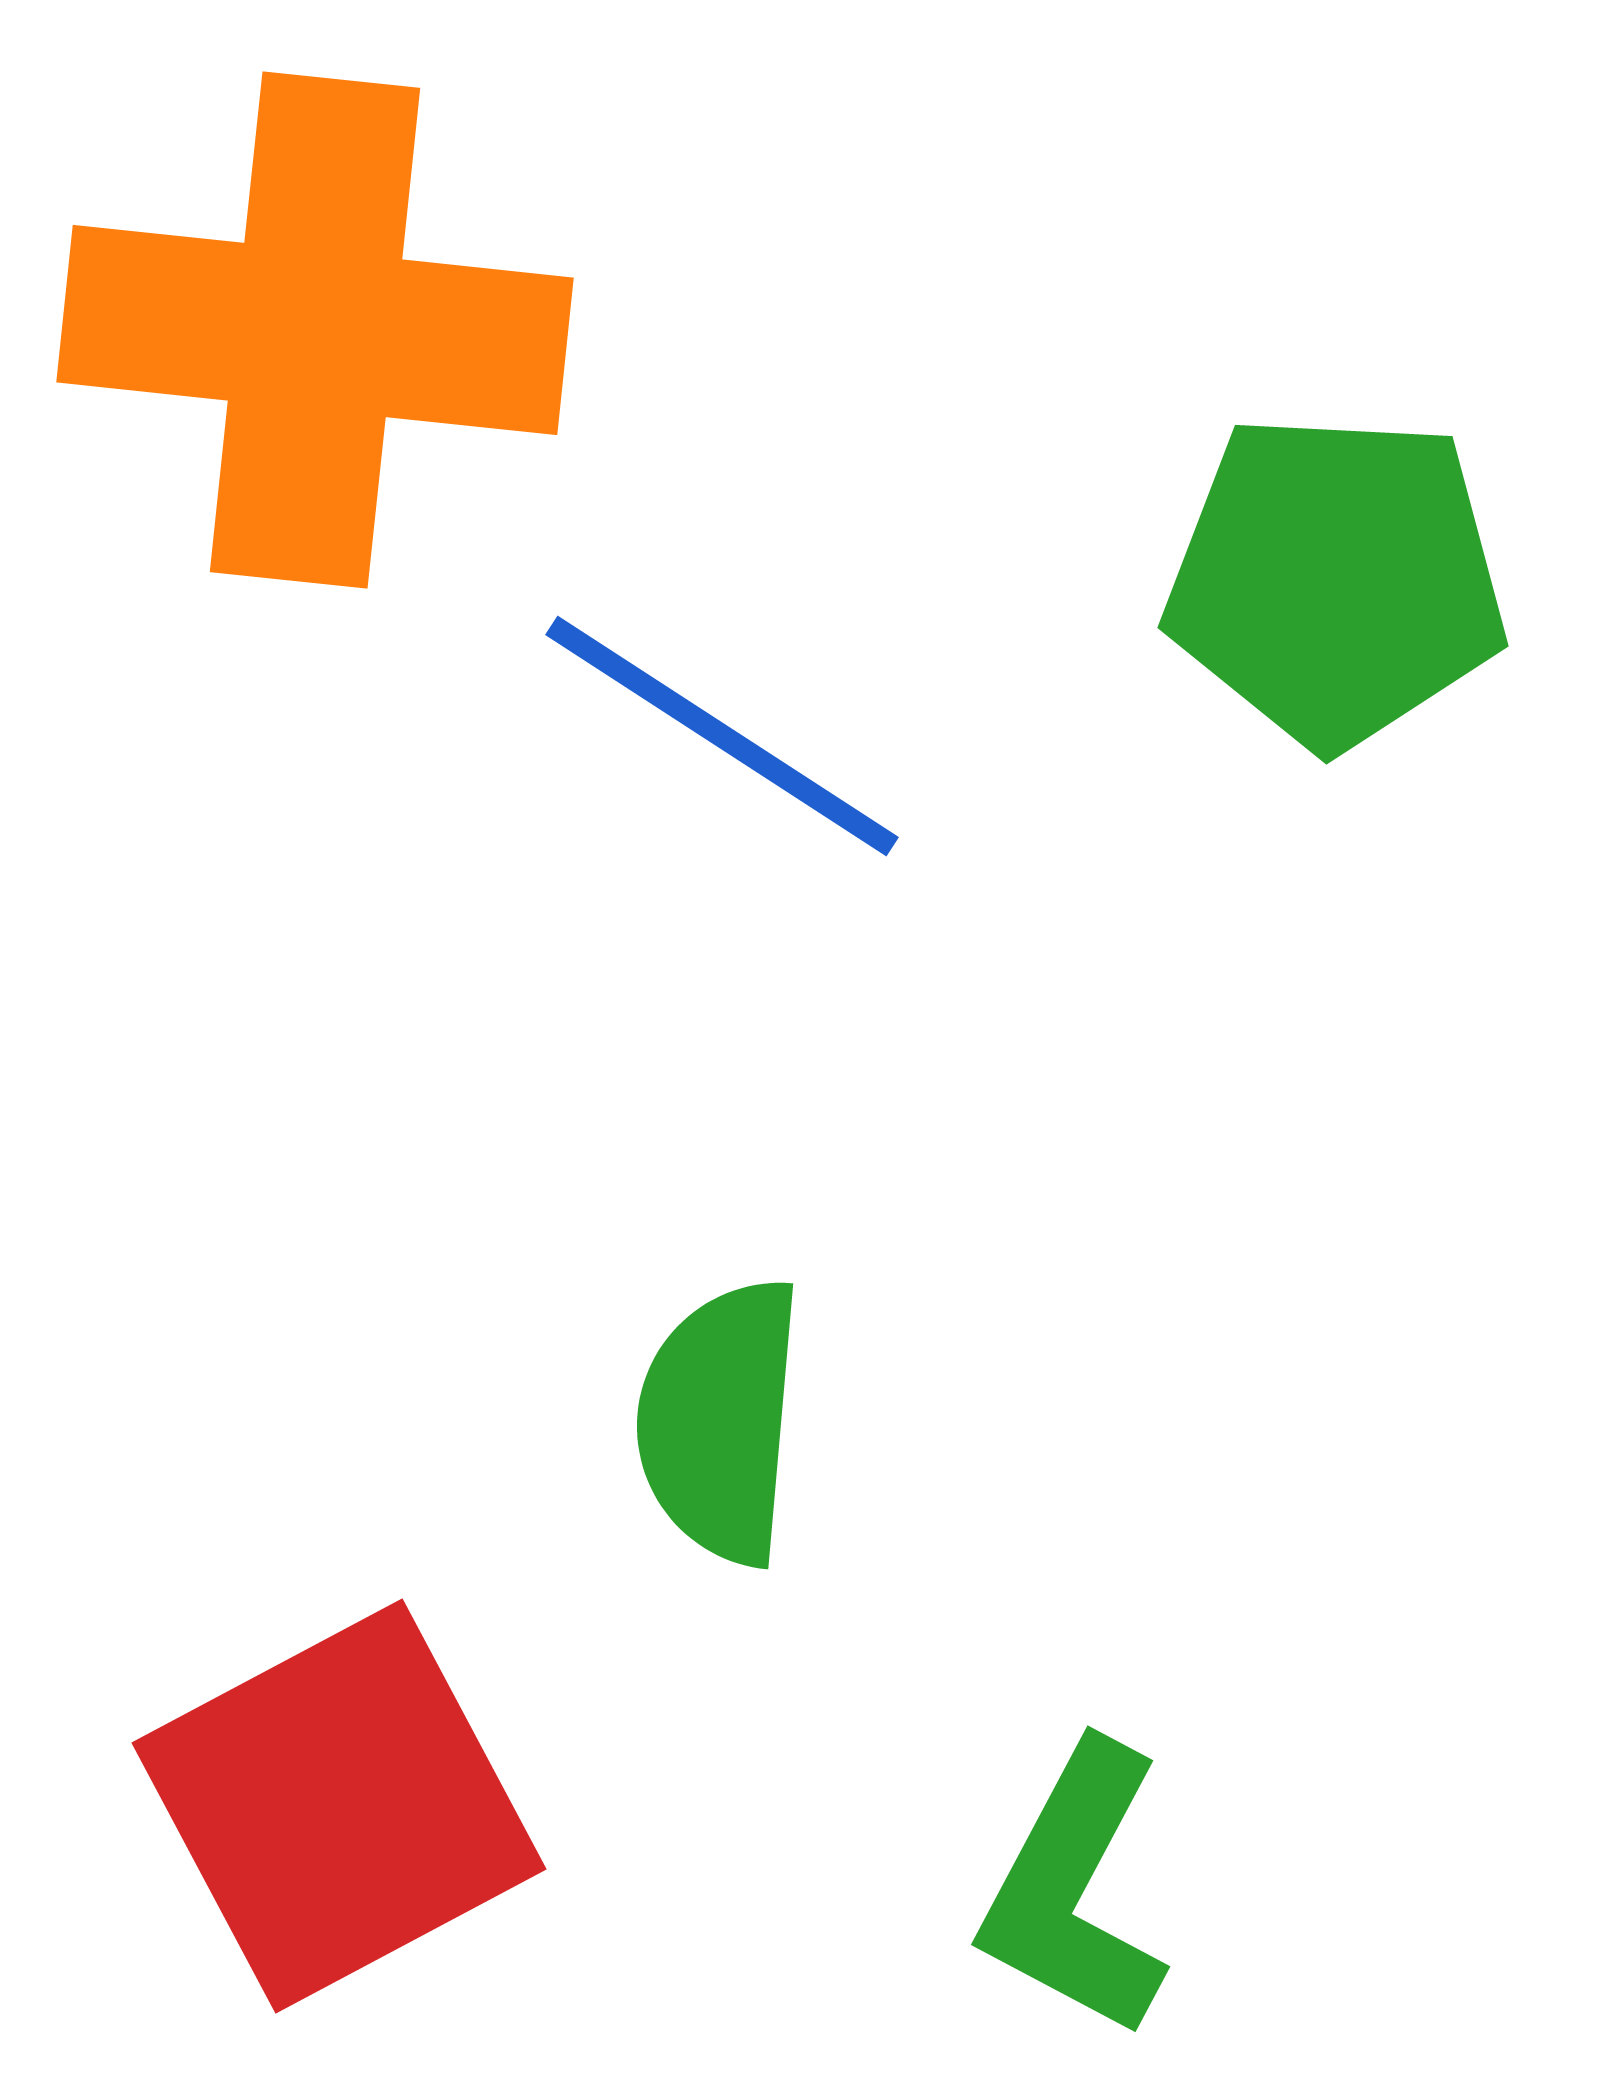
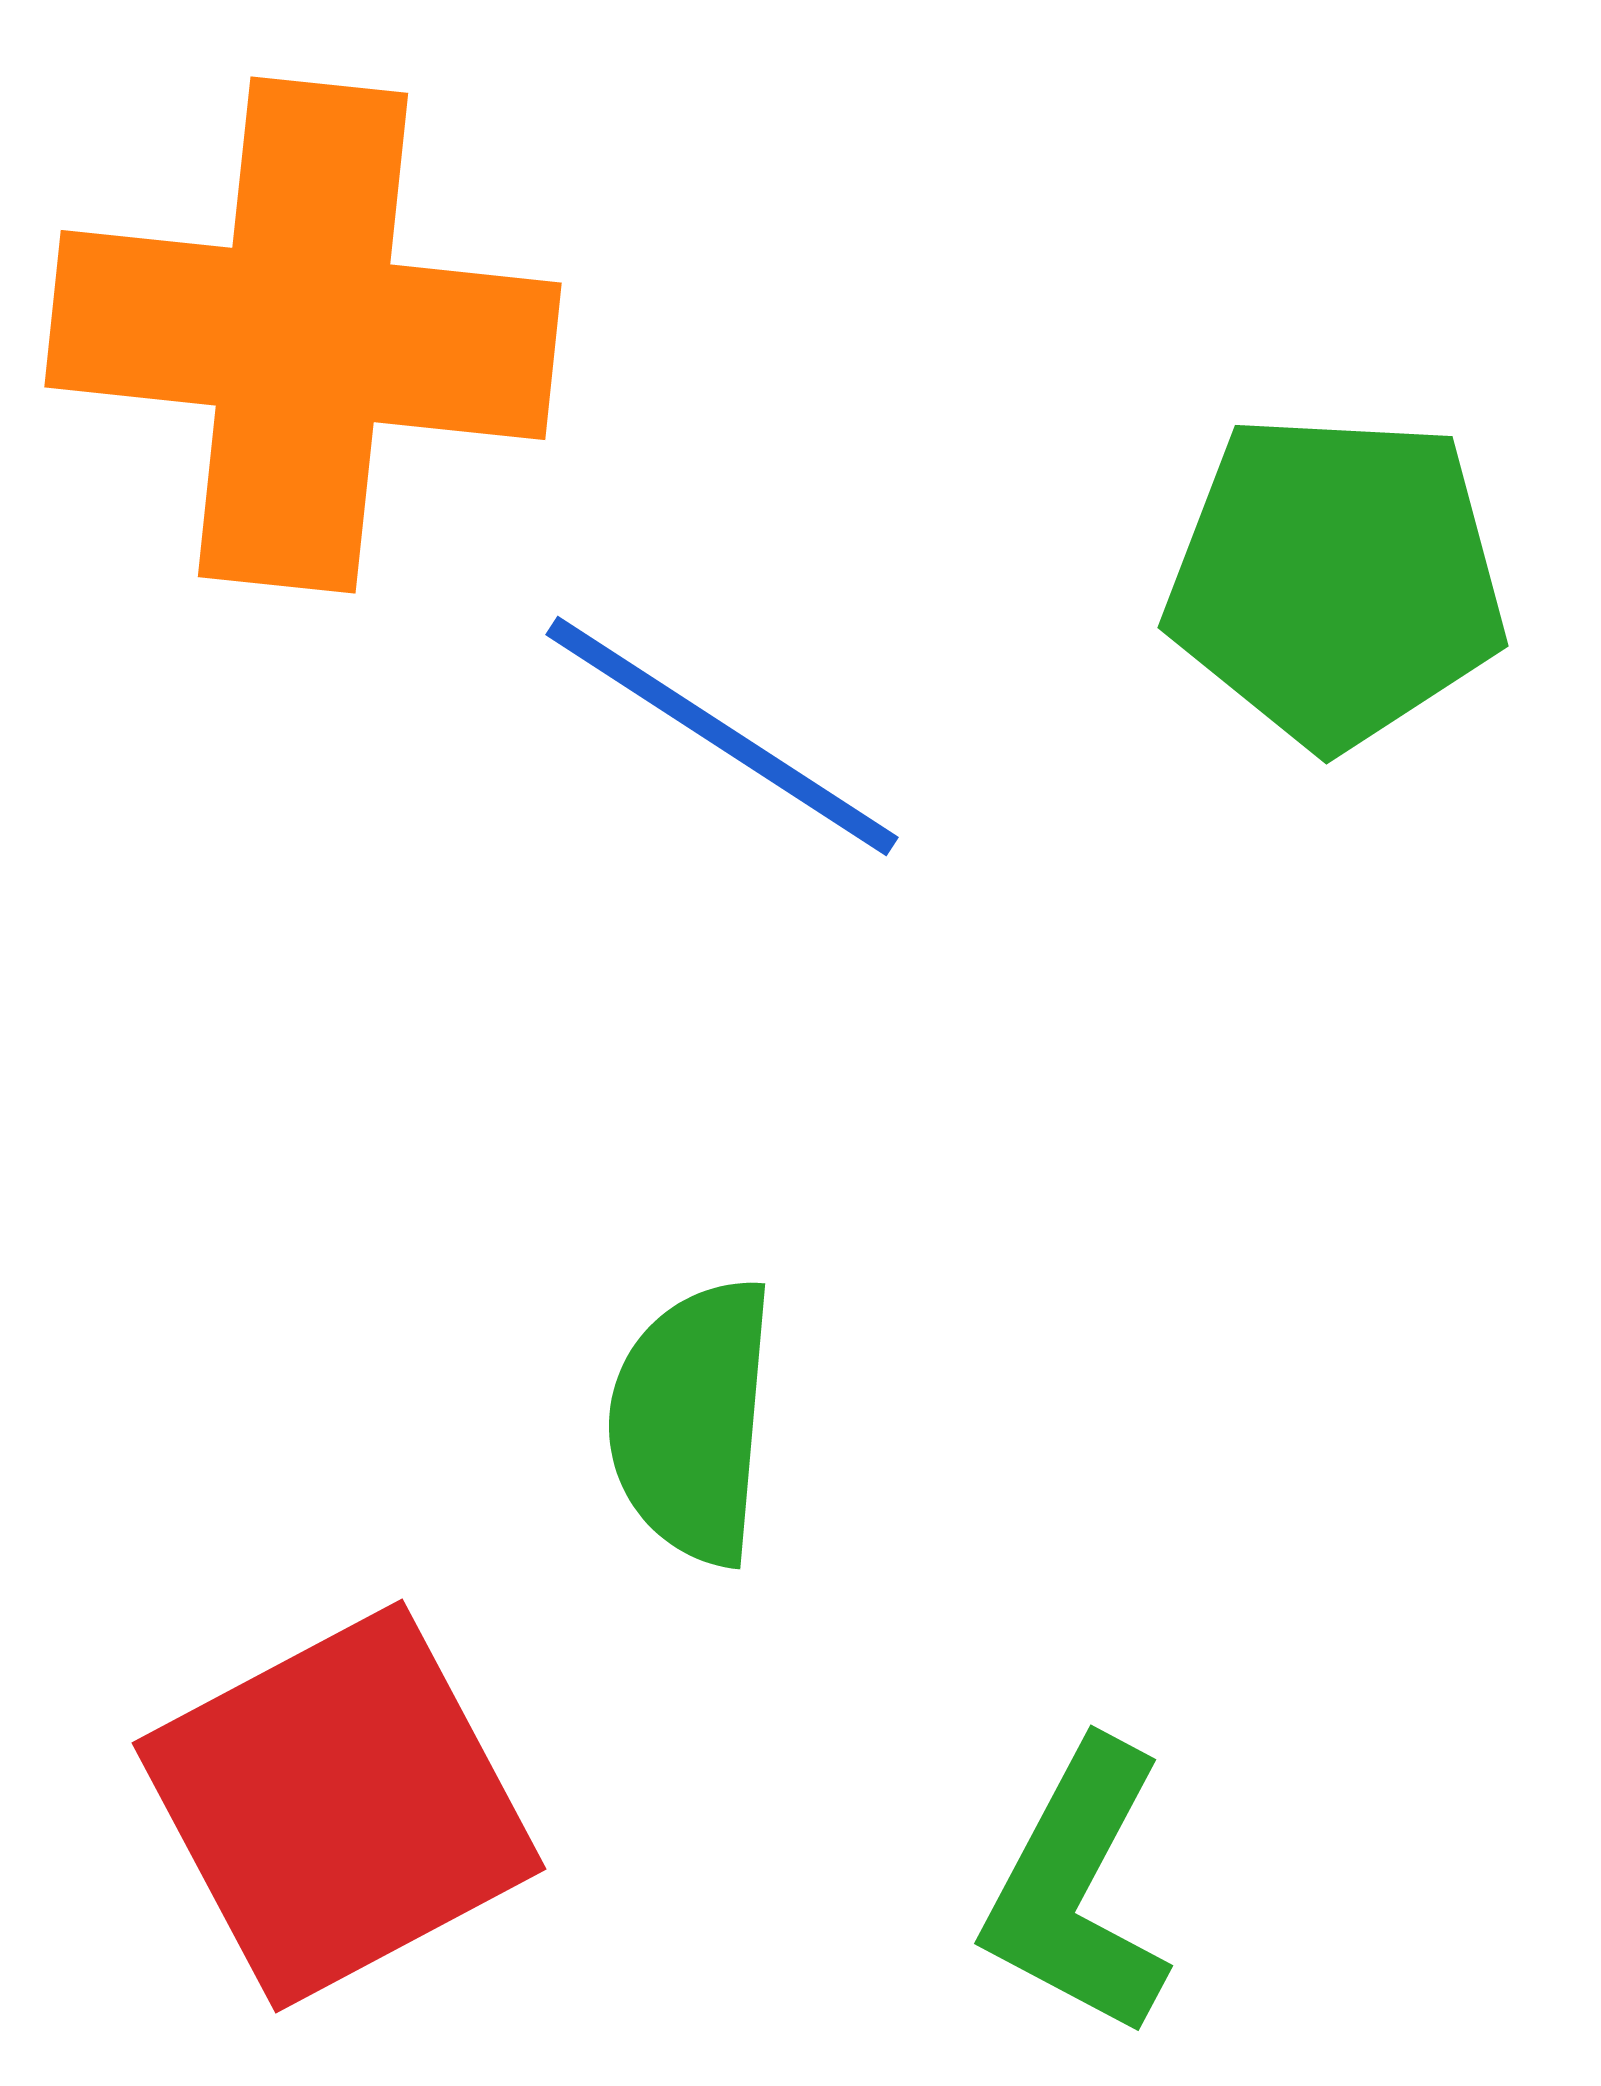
orange cross: moved 12 px left, 5 px down
green semicircle: moved 28 px left
green L-shape: moved 3 px right, 1 px up
